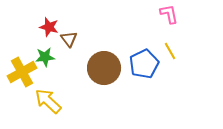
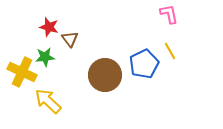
brown triangle: moved 1 px right
brown circle: moved 1 px right, 7 px down
yellow cross: rotated 36 degrees counterclockwise
